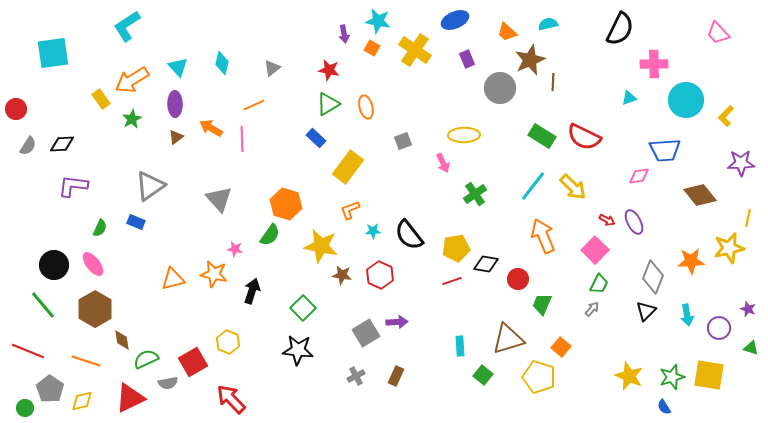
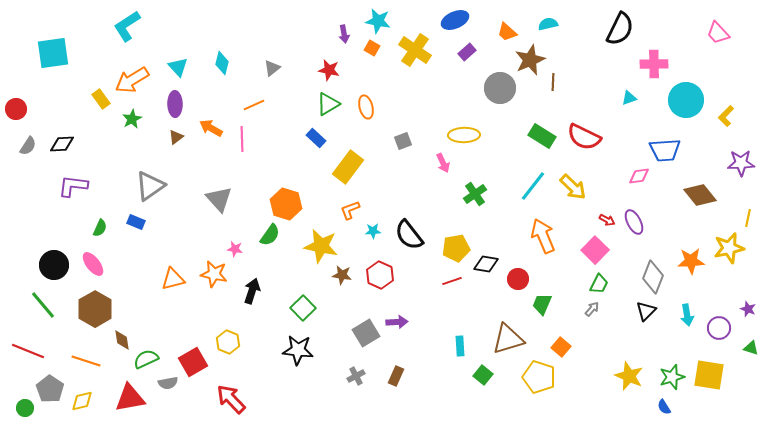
purple rectangle at (467, 59): moved 7 px up; rotated 72 degrees clockwise
red triangle at (130, 398): rotated 16 degrees clockwise
